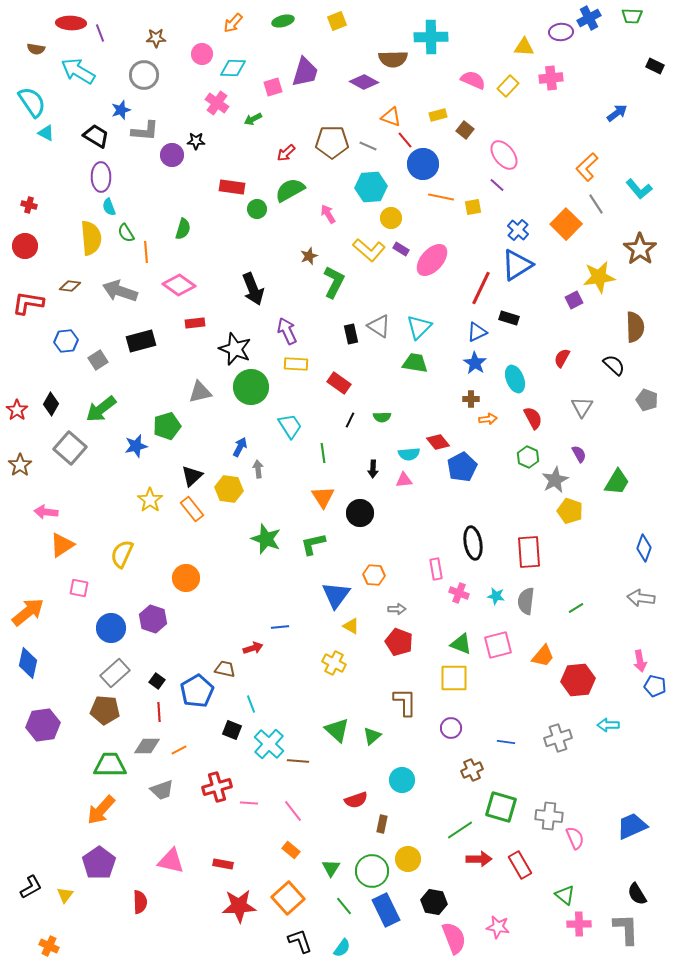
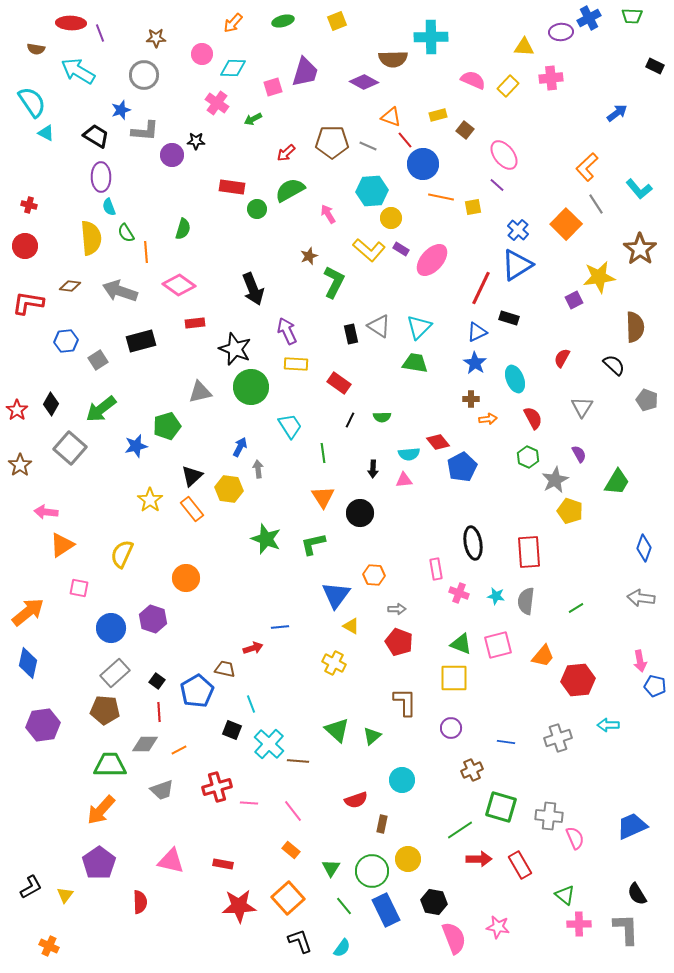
cyan hexagon at (371, 187): moved 1 px right, 4 px down
gray diamond at (147, 746): moved 2 px left, 2 px up
